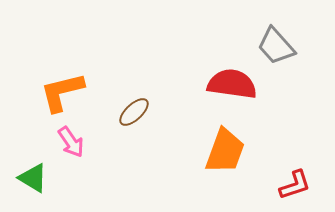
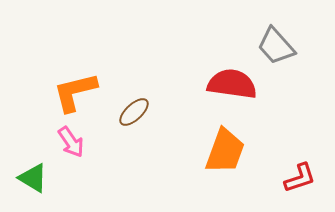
orange L-shape: moved 13 px right
red L-shape: moved 5 px right, 7 px up
